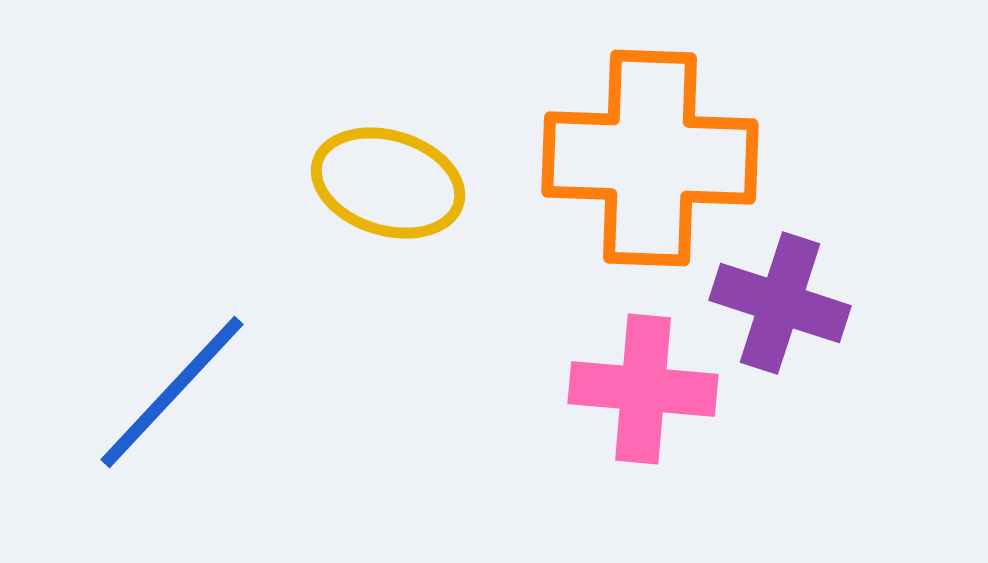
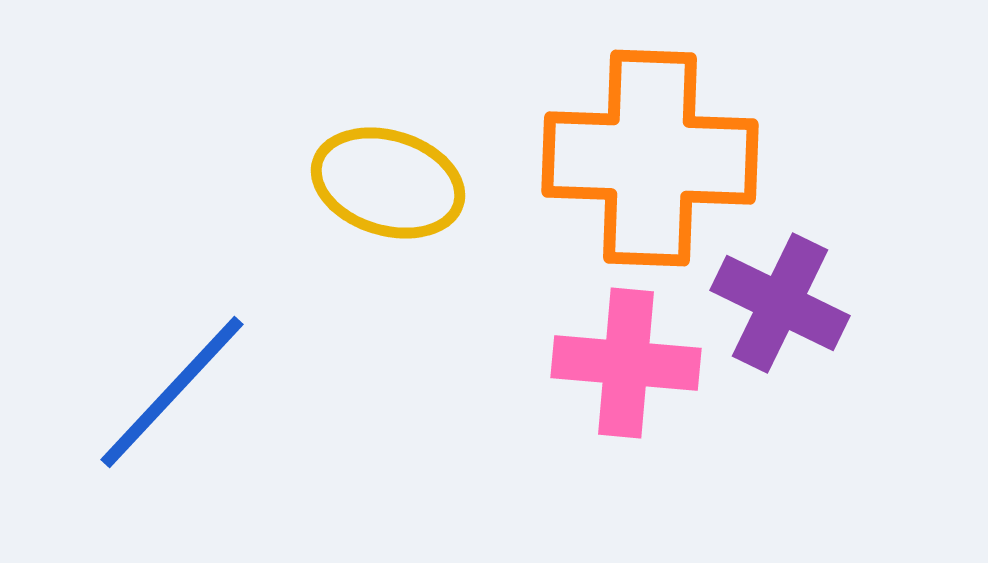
purple cross: rotated 8 degrees clockwise
pink cross: moved 17 px left, 26 px up
